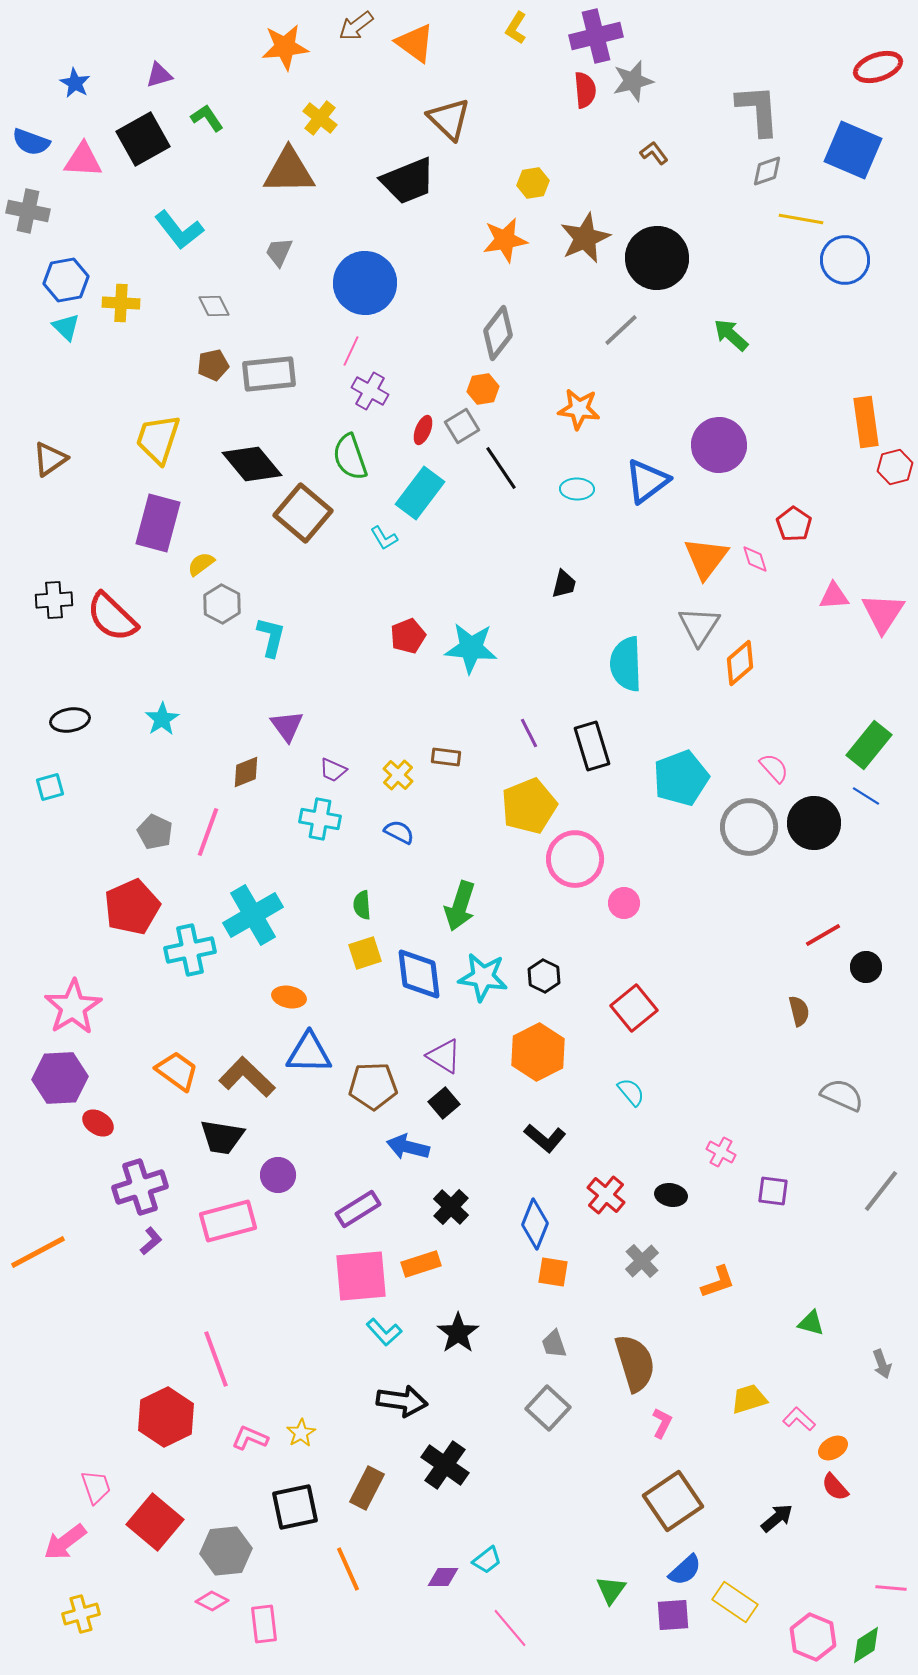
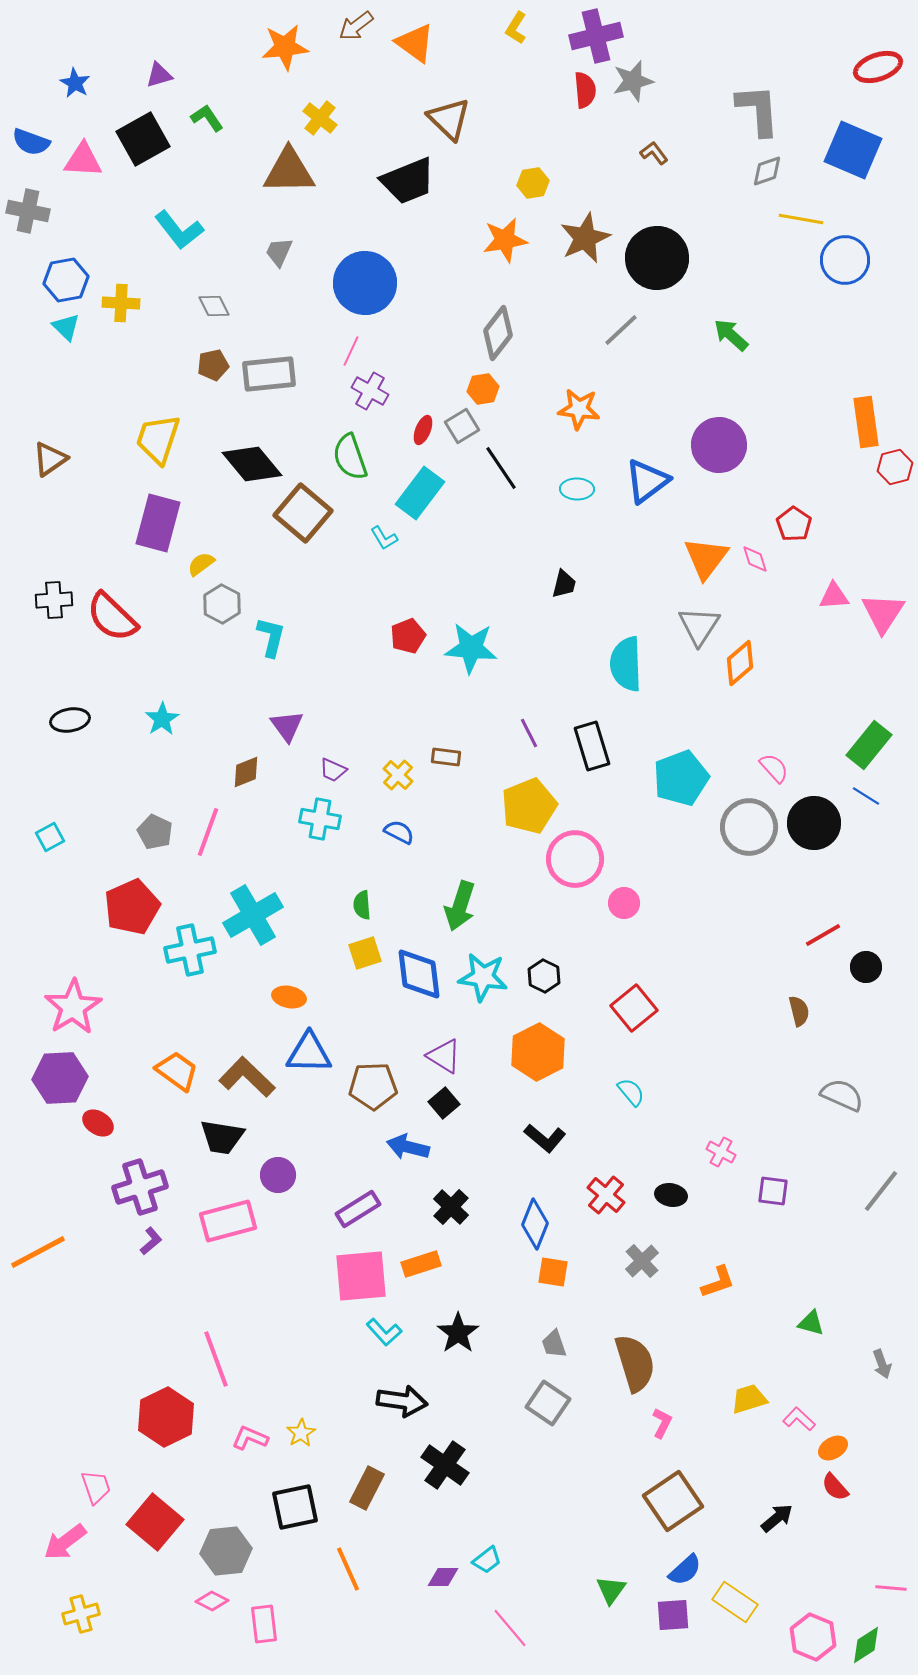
cyan square at (50, 787): moved 50 px down; rotated 12 degrees counterclockwise
gray square at (548, 1408): moved 5 px up; rotated 9 degrees counterclockwise
